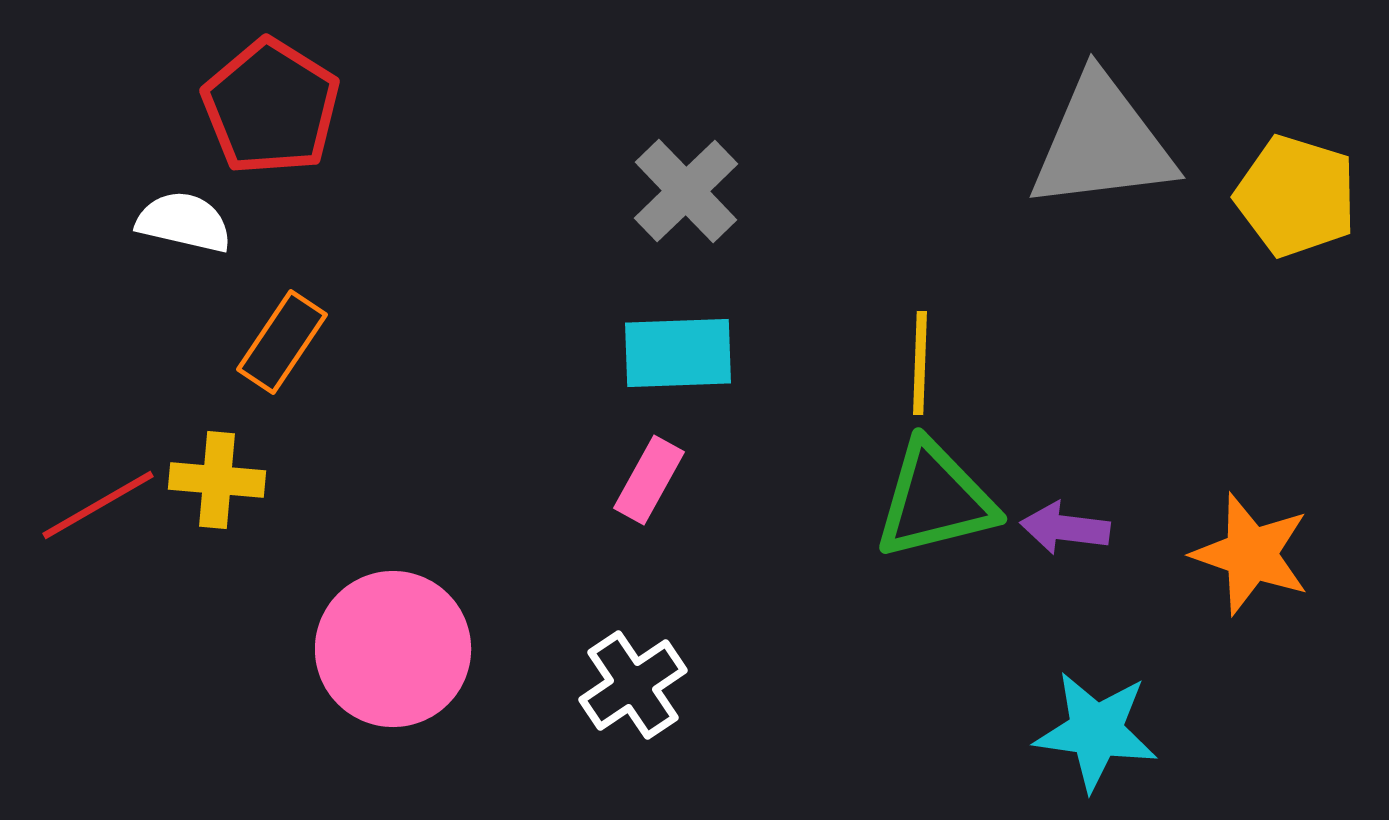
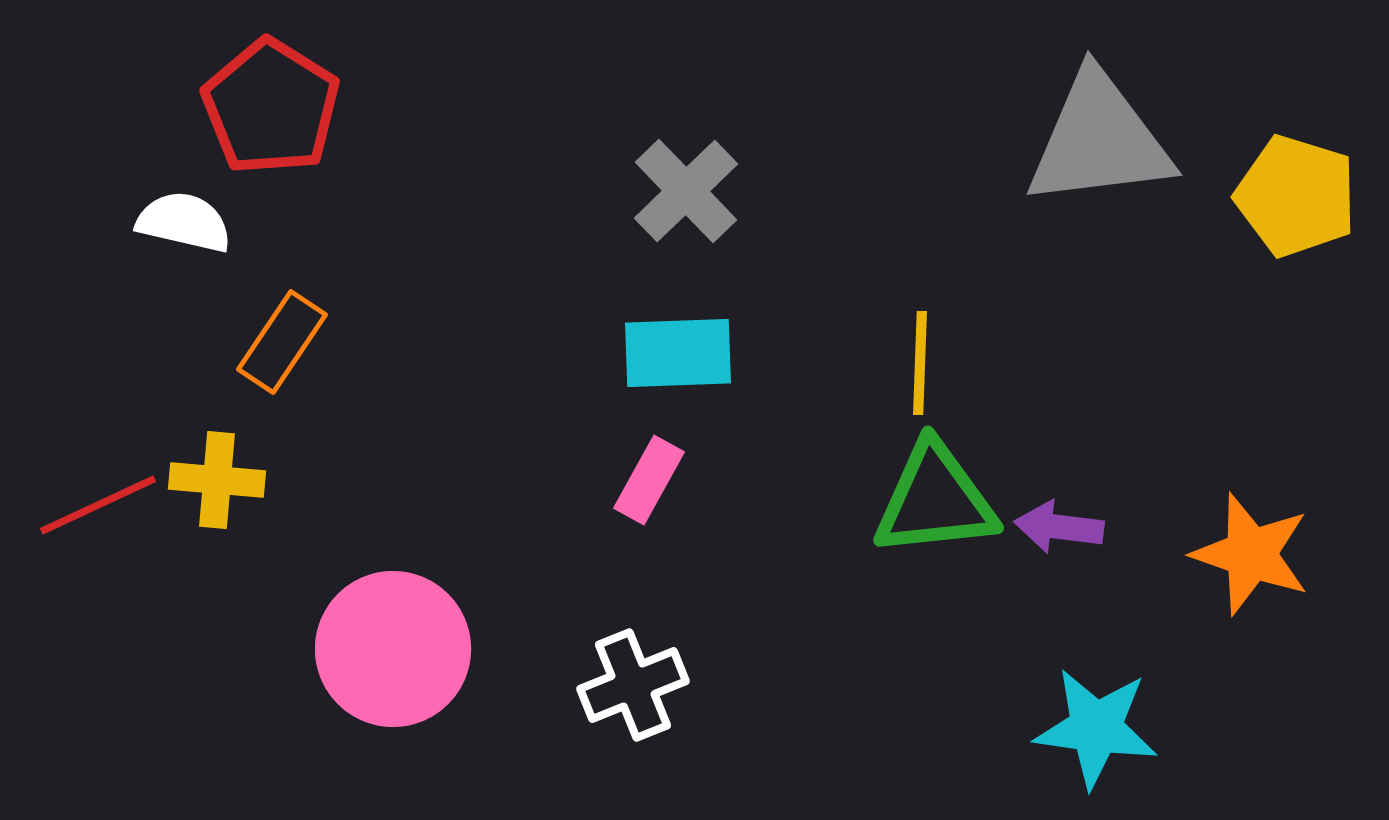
gray triangle: moved 3 px left, 3 px up
green triangle: rotated 8 degrees clockwise
red line: rotated 5 degrees clockwise
purple arrow: moved 6 px left, 1 px up
white cross: rotated 12 degrees clockwise
cyan star: moved 3 px up
